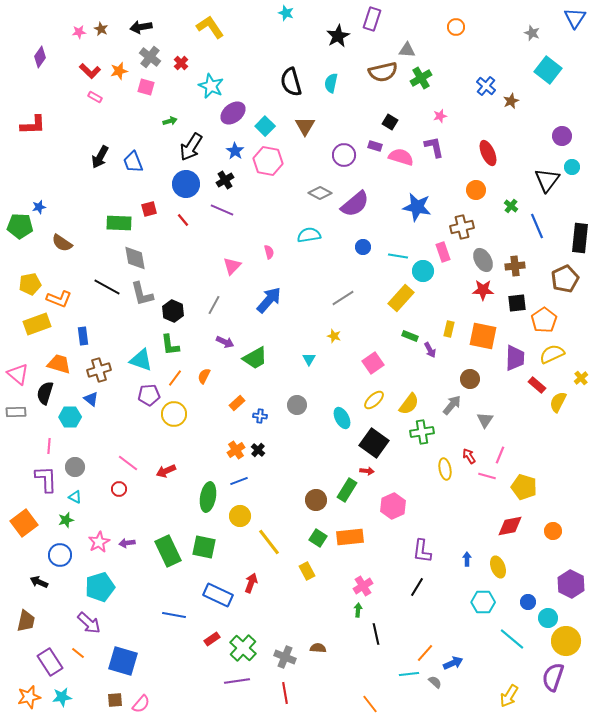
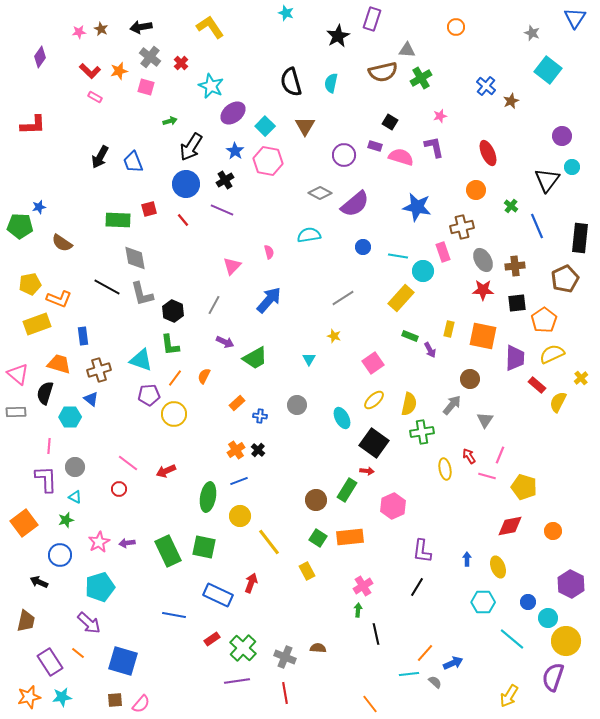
green rectangle at (119, 223): moved 1 px left, 3 px up
yellow semicircle at (409, 404): rotated 25 degrees counterclockwise
